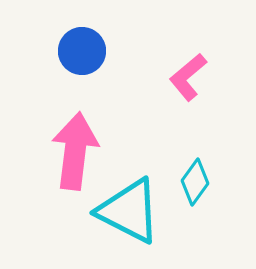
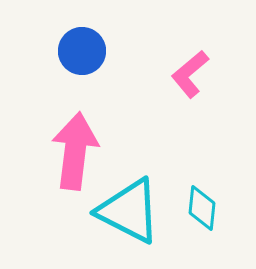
pink L-shape: moved 2 px right, 3 px up
cyan diamond: moved 7 px right, 26 px down; rotated 30 degrees counterclockwise
